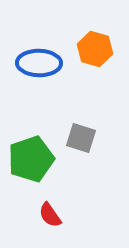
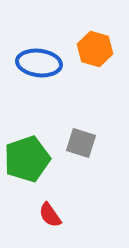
blue ellipse: rotated 6 degrees clockwise
gray square: moved 5 px down
green pentagon: moved 4 px left
